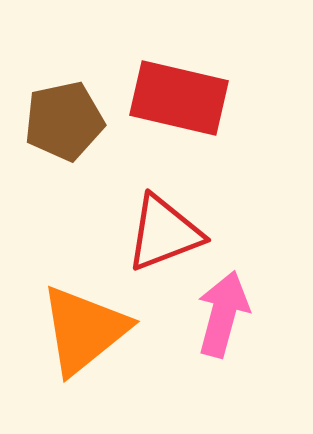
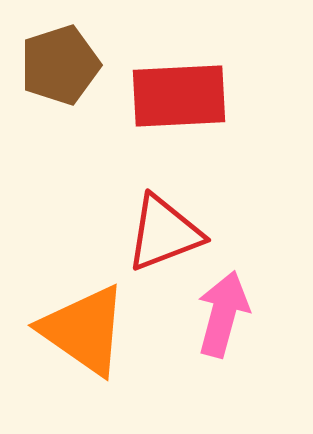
red rectangle: moved 2 px up; rotated 16 degrees counterclockwise
brown pentagon: moved 4 px left, 56 px up; rotated 6 degrees counterclockwise
orange triangle: rotated 46 degrees counterclockwise
